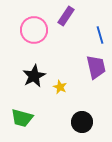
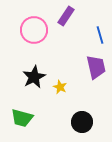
black star: moved 1 px down
